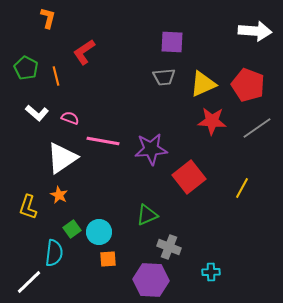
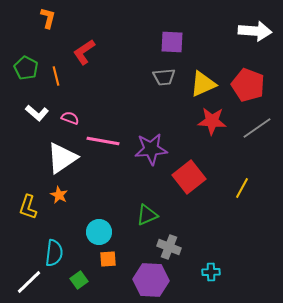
green square: moved 7 px right, 51 px down
